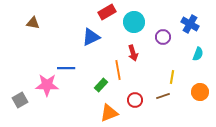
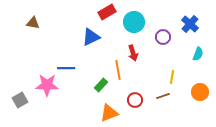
blue cross: rotated 12 degrees clockwise
